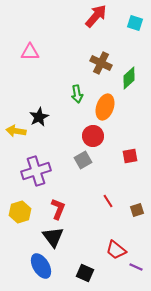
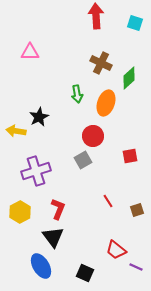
red arrow: rotated 45 degrees counterclockwise
orange ellipse: moved 1 px right, 4 px up
yellow hexagon: rotated 10 degrees counterclockwise
